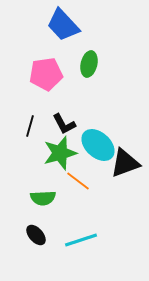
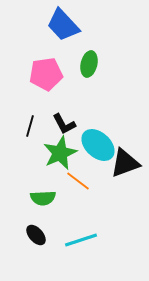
green star: rotated 8 degrees counterclockwise
